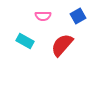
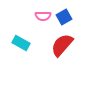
blue square: moved 14 px left, 1 px down
cyan rectangle: moved 4 px left, 2 px down
